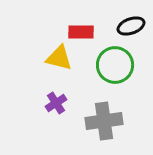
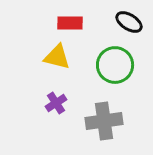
black ellipse: moved 2 px left, 4 px up; rotated 52 degrees clockwise
red rectangle: moved 11 px left, 9 px up
yellow triangle: moved 2 px left, 1 px up
